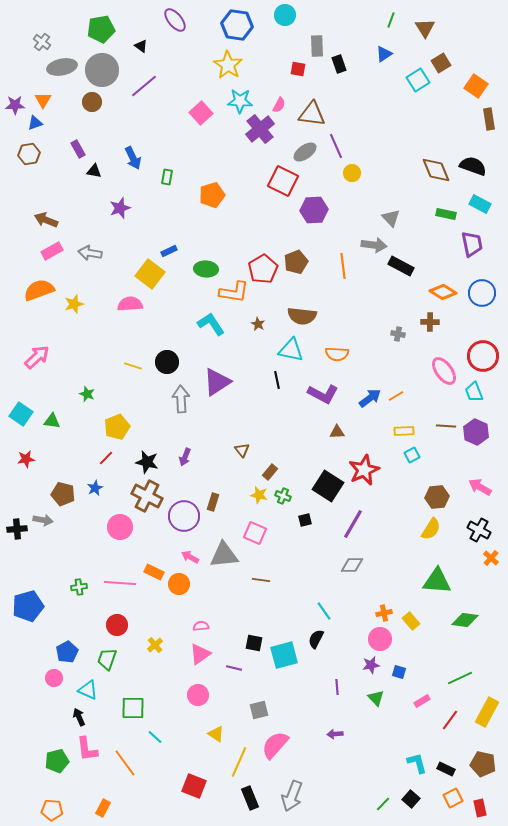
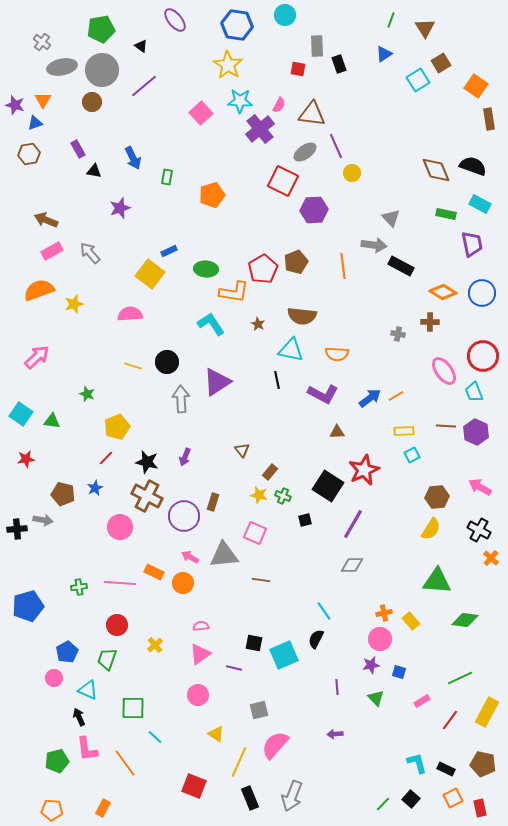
purple star at (15, 105): rotated 18 degrees clockwise
gray arrow at (90, 253): rotated 40 degrees clockwise
pink semicircle at (130, 304): moved 10 px down
orange circle at (179, 584): moved 4 px right, 1 px up
cyan square at (284, 655): rotated 8 degrees counterclockwise
